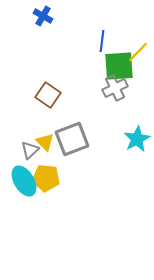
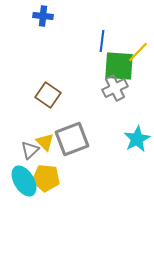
blue cross: rotated 24 degrees counterclockwise
green square: rotated 8 degrees clockwise
